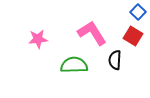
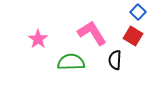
pink star: rotated 30 degrees counterclockwise
green semicircle: moved 3 px left, 3 px up
